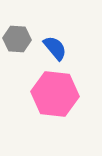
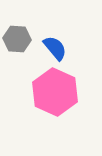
pink hexagon: moved 2 px up; rotated 18 degrees clockwise
